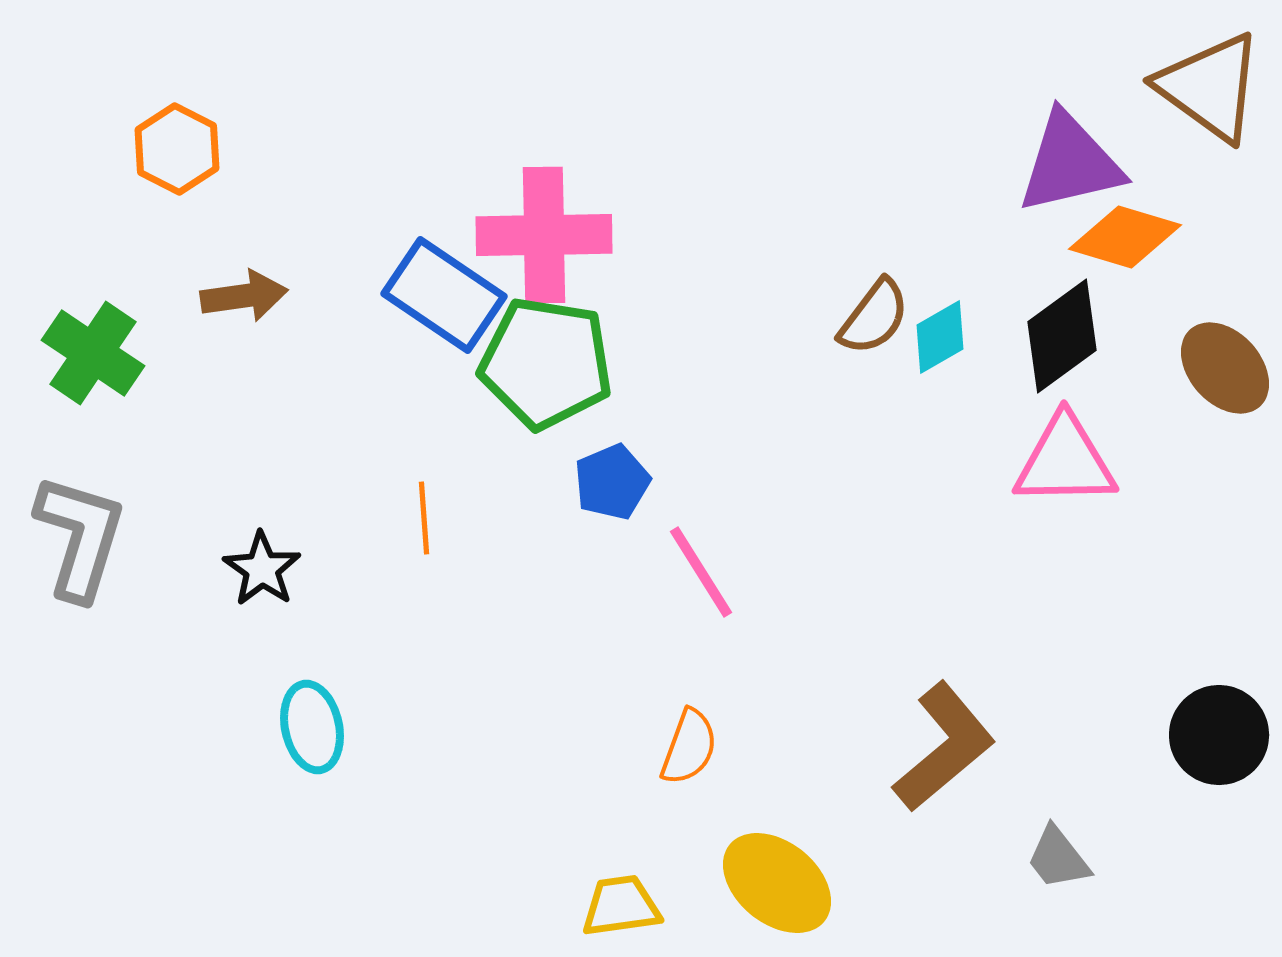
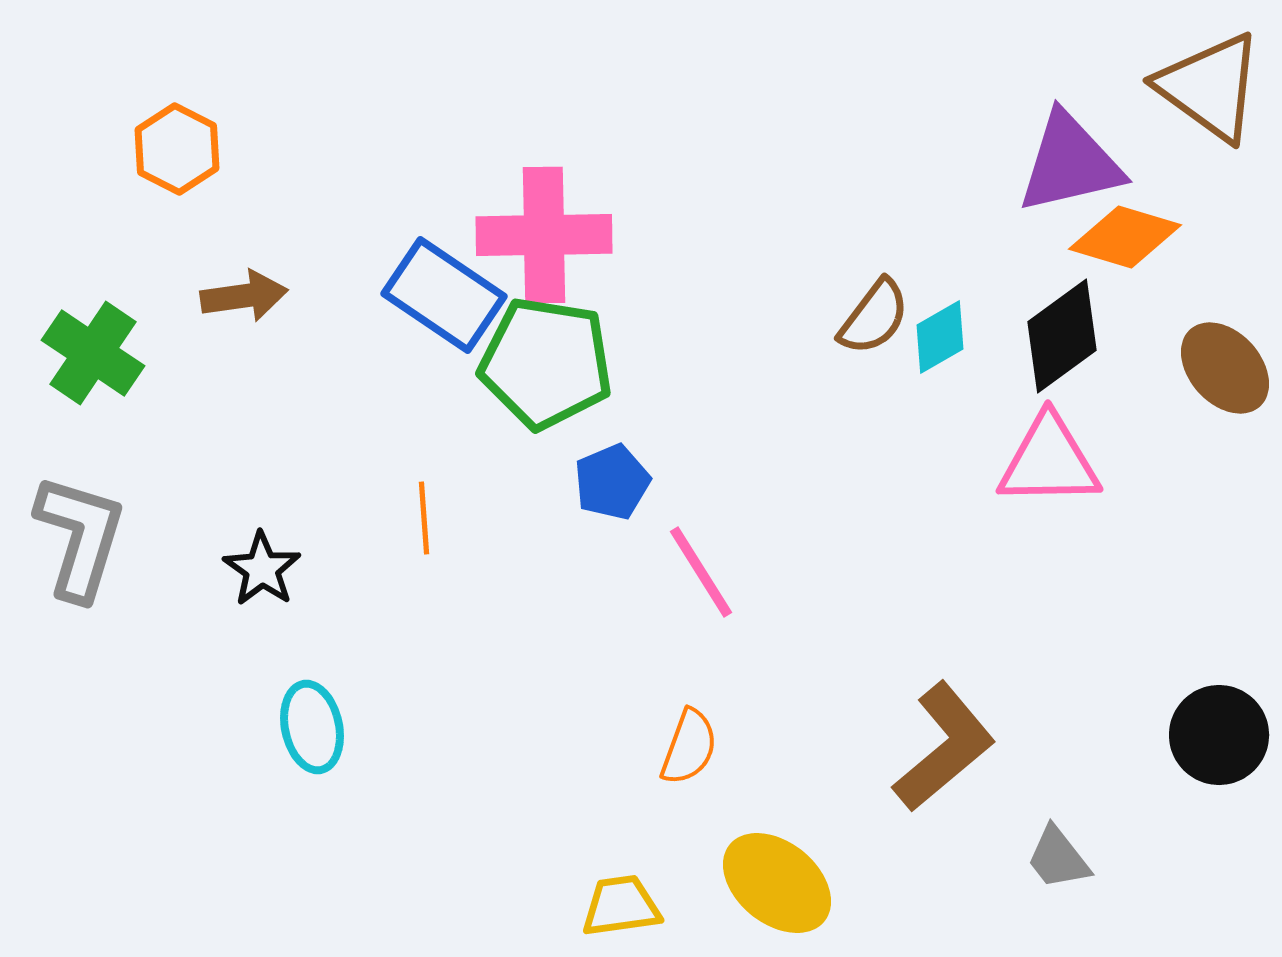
pink triangle: moved 16 px left
